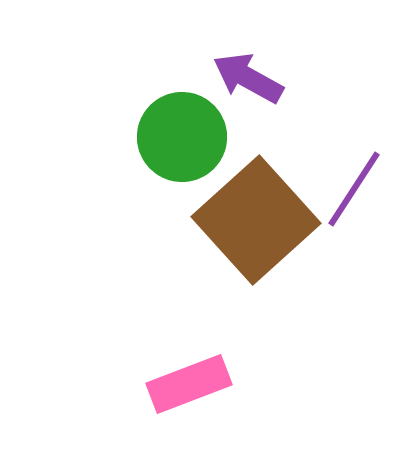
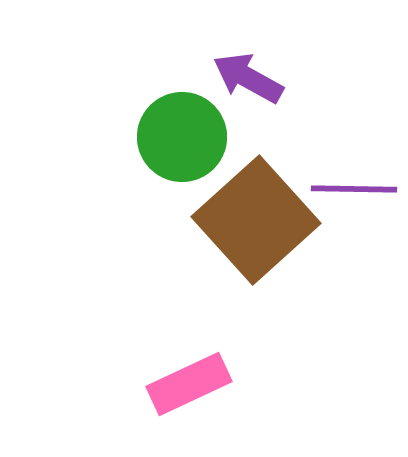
purple line: rotated 58 degrees clockwise
pink rectangle: rotated 4 degrees counterclockwise
